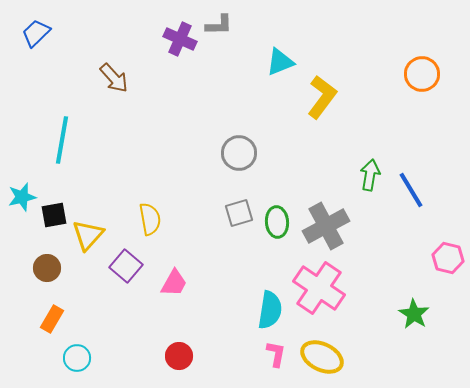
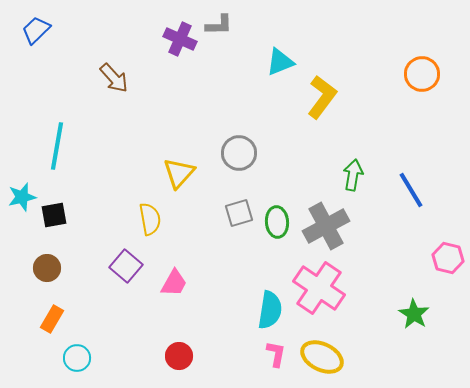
blue trapezoid: moved 3 px up
cyan line: moved 5 px left, 6 px down
green arrow: moved 17 px left
yellow triangle: moved 91 px right, 62 px up
